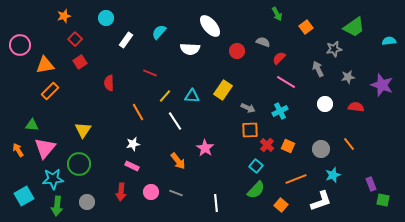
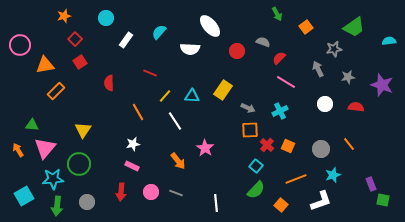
orange rectangle at (50, 91): moved 6 px right
